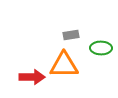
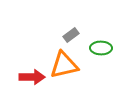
gray rectangle: rotated 28 degrees counterclockwise
orange triangle: rotated 12 degrees counterclockwise
